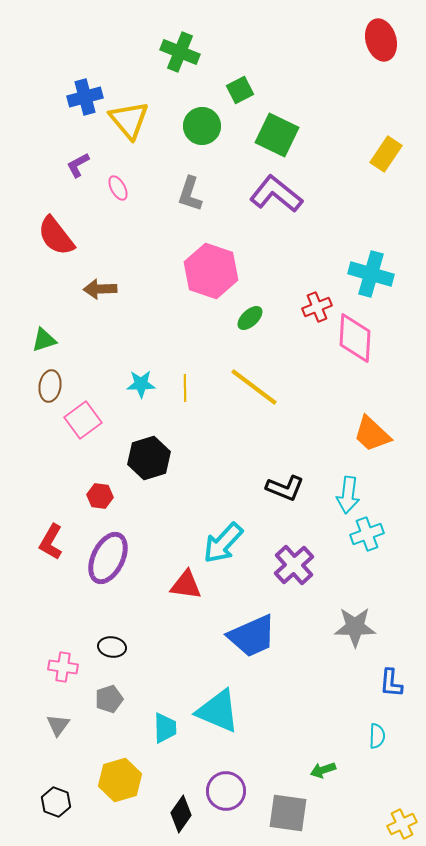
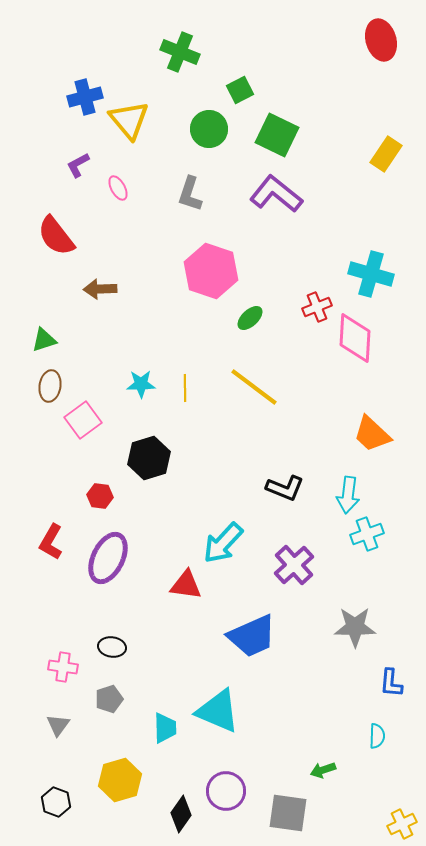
green circle at (202, 126): moved 7 px right, 3 px down
